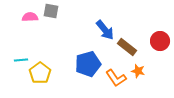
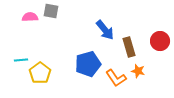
brown rectangle: moved 2 px right; rotated 36 degrees clockwise
